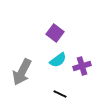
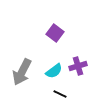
cyan semicircle: moved 4 px left, 11 px down
purple cross: moved 4 px left
